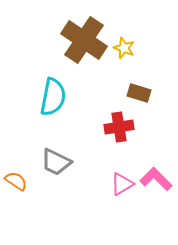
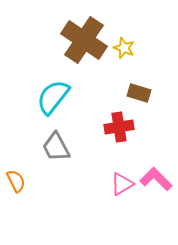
cyan semicircle: rotated 153 degrees counterclockwise
gray trapezoid: moved 15 px up; rotated 36 degrees clockwise
orange semicircle: rotated 30 degrees clockwise
